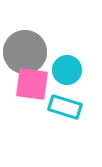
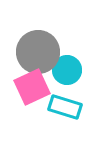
gray circle: moved 13 px right
pink square: moved 3 px down; rotated 33 degrees counterclockwise
